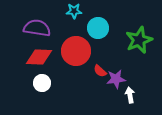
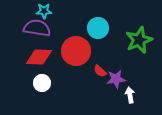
cyan star: moved 30 px left
